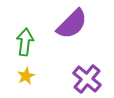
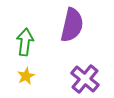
purple semicircle: moved 1 px down; rotated 32 degrees counterclockwise
purple cross: moved 2 px left
